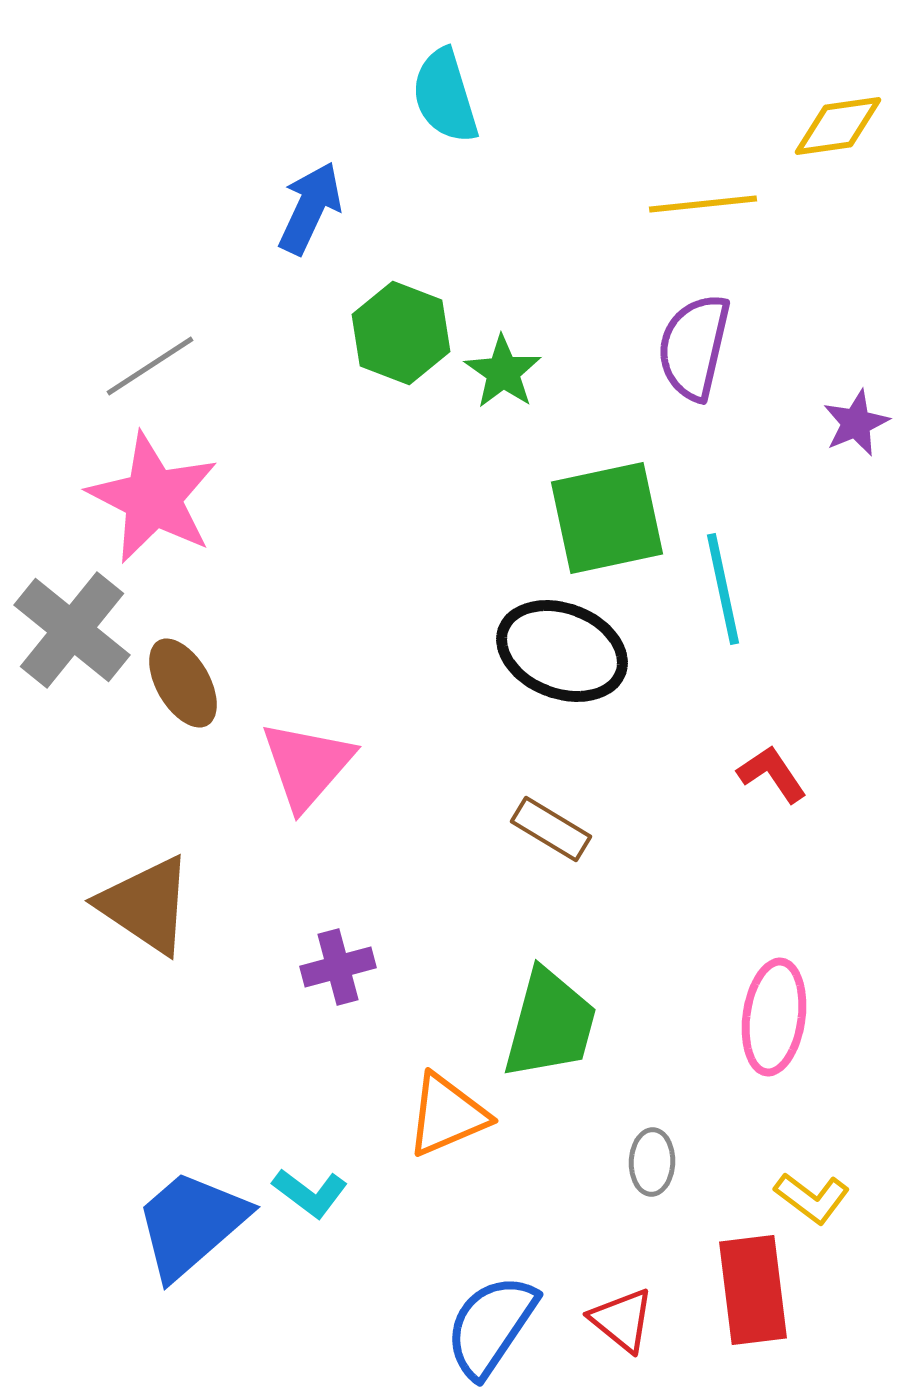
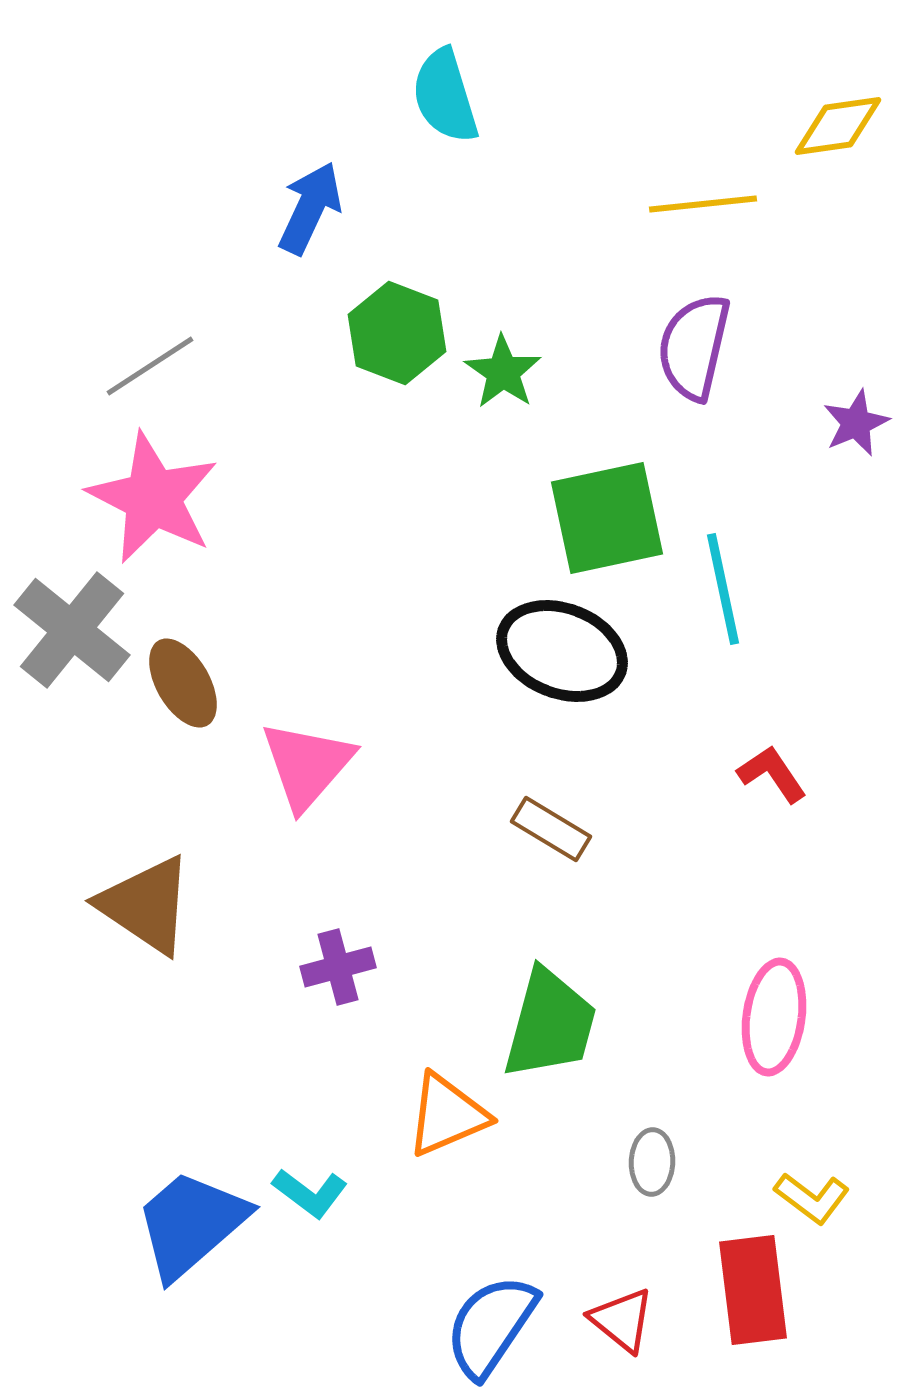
green hexagon: moved 4 px left
